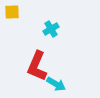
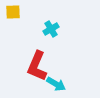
yellow square: moved 1 px right
